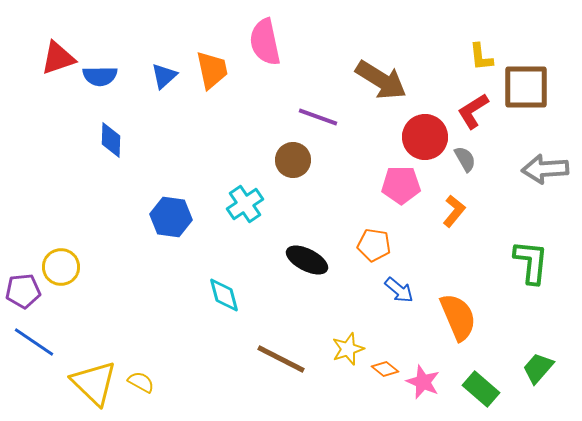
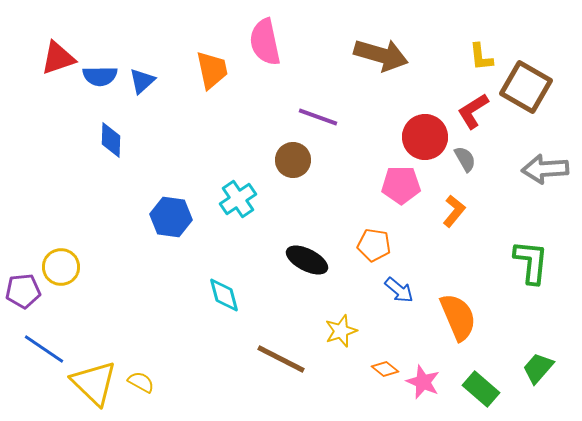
blue triangle: moved 22 px left, 5 px down
brown arrow: moved 25 px up; rotated 16 degrees counterclockwise
brown square: rotated 30 degrees clockwise
cyan cross: moved 7 px left, 5 px up
blue line: moved 10 px right, 7 px down
yellow star: moved 7 px left, 18 px up
